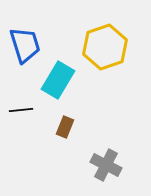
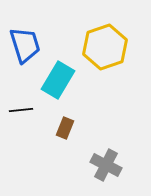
brown rectangle: moved 1 px down
